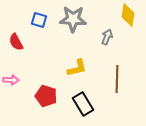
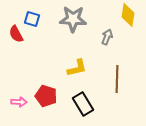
blue square: moved 7 px left, 1 px up
red semicircle: moved 8 px up
pink arrow: moved 8 px right, 22 px down
